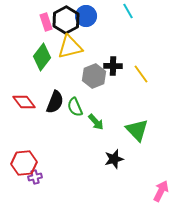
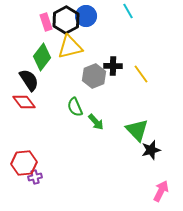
black semicircle: moved 26 px left, 22 px up; rotated 55 degrees counterclockwise
black star: moved 37 px right, 9 px up
